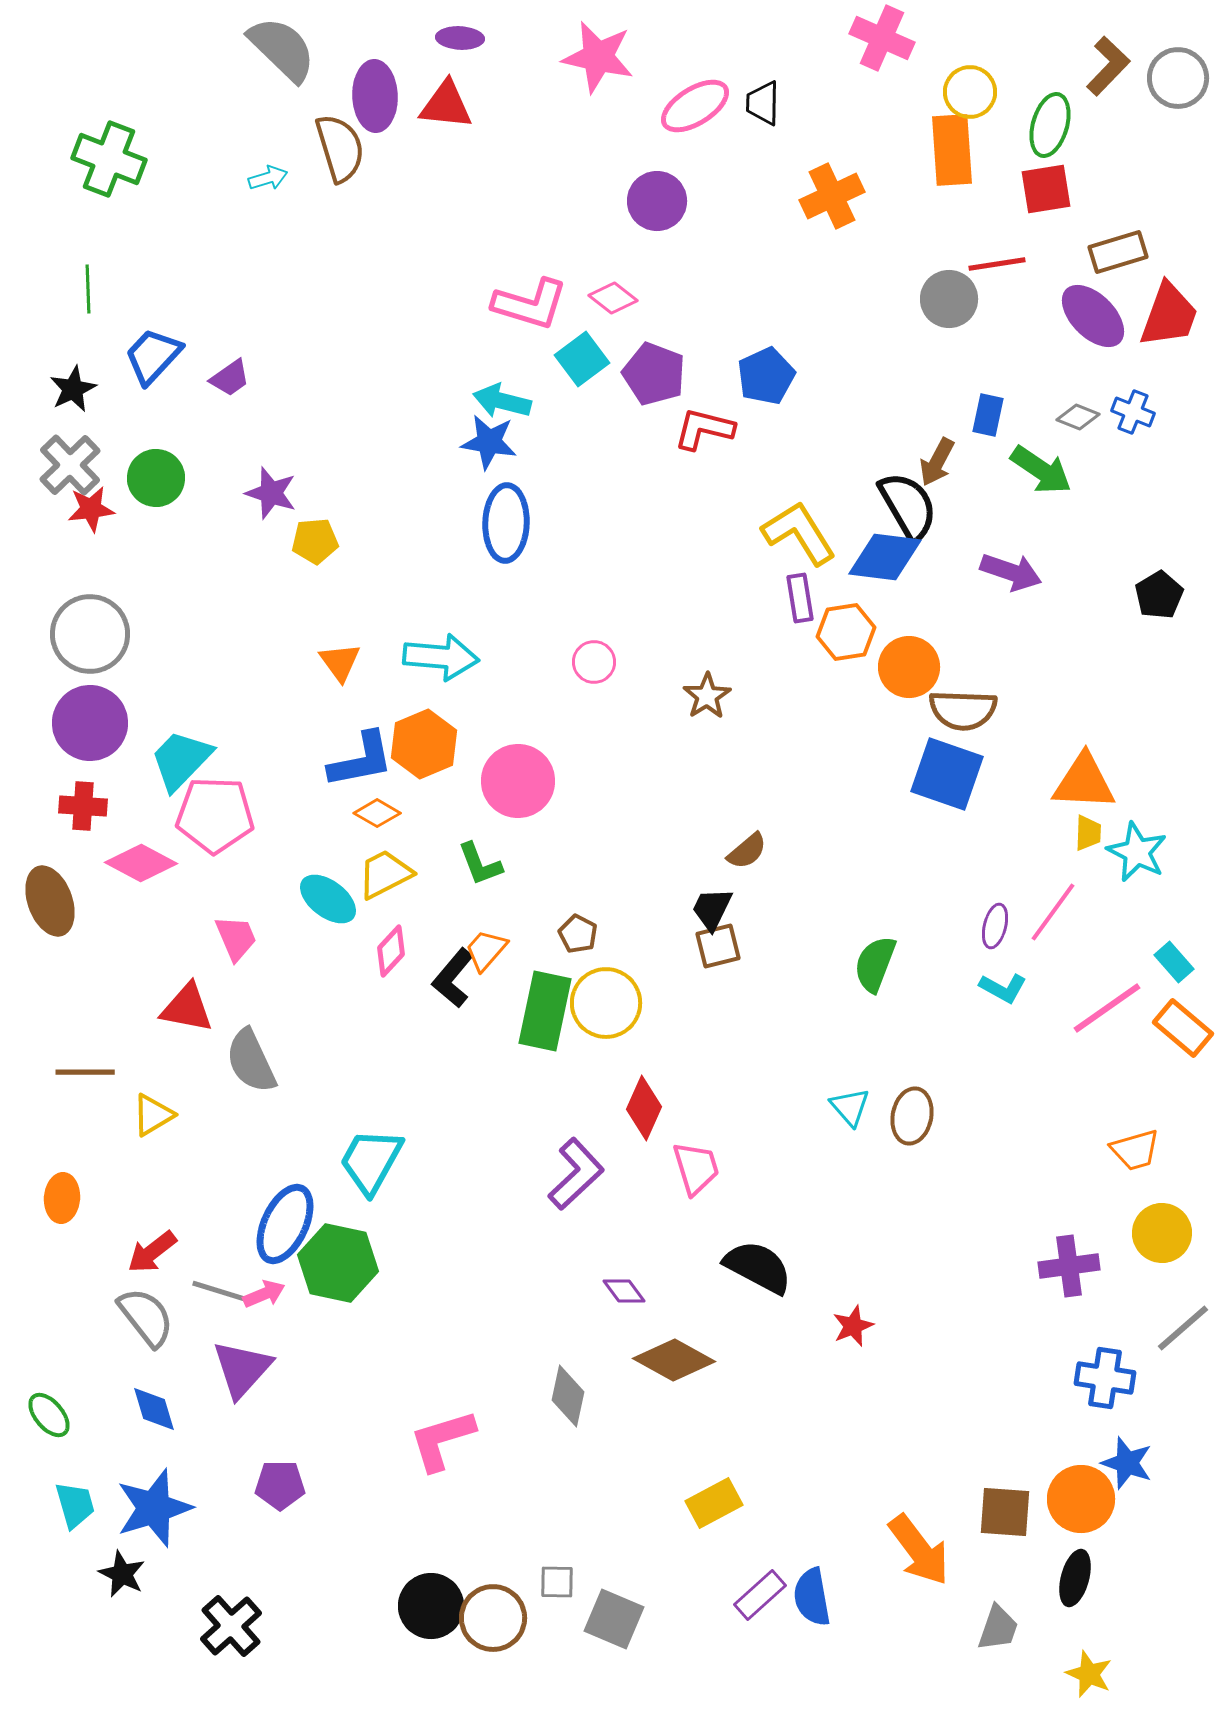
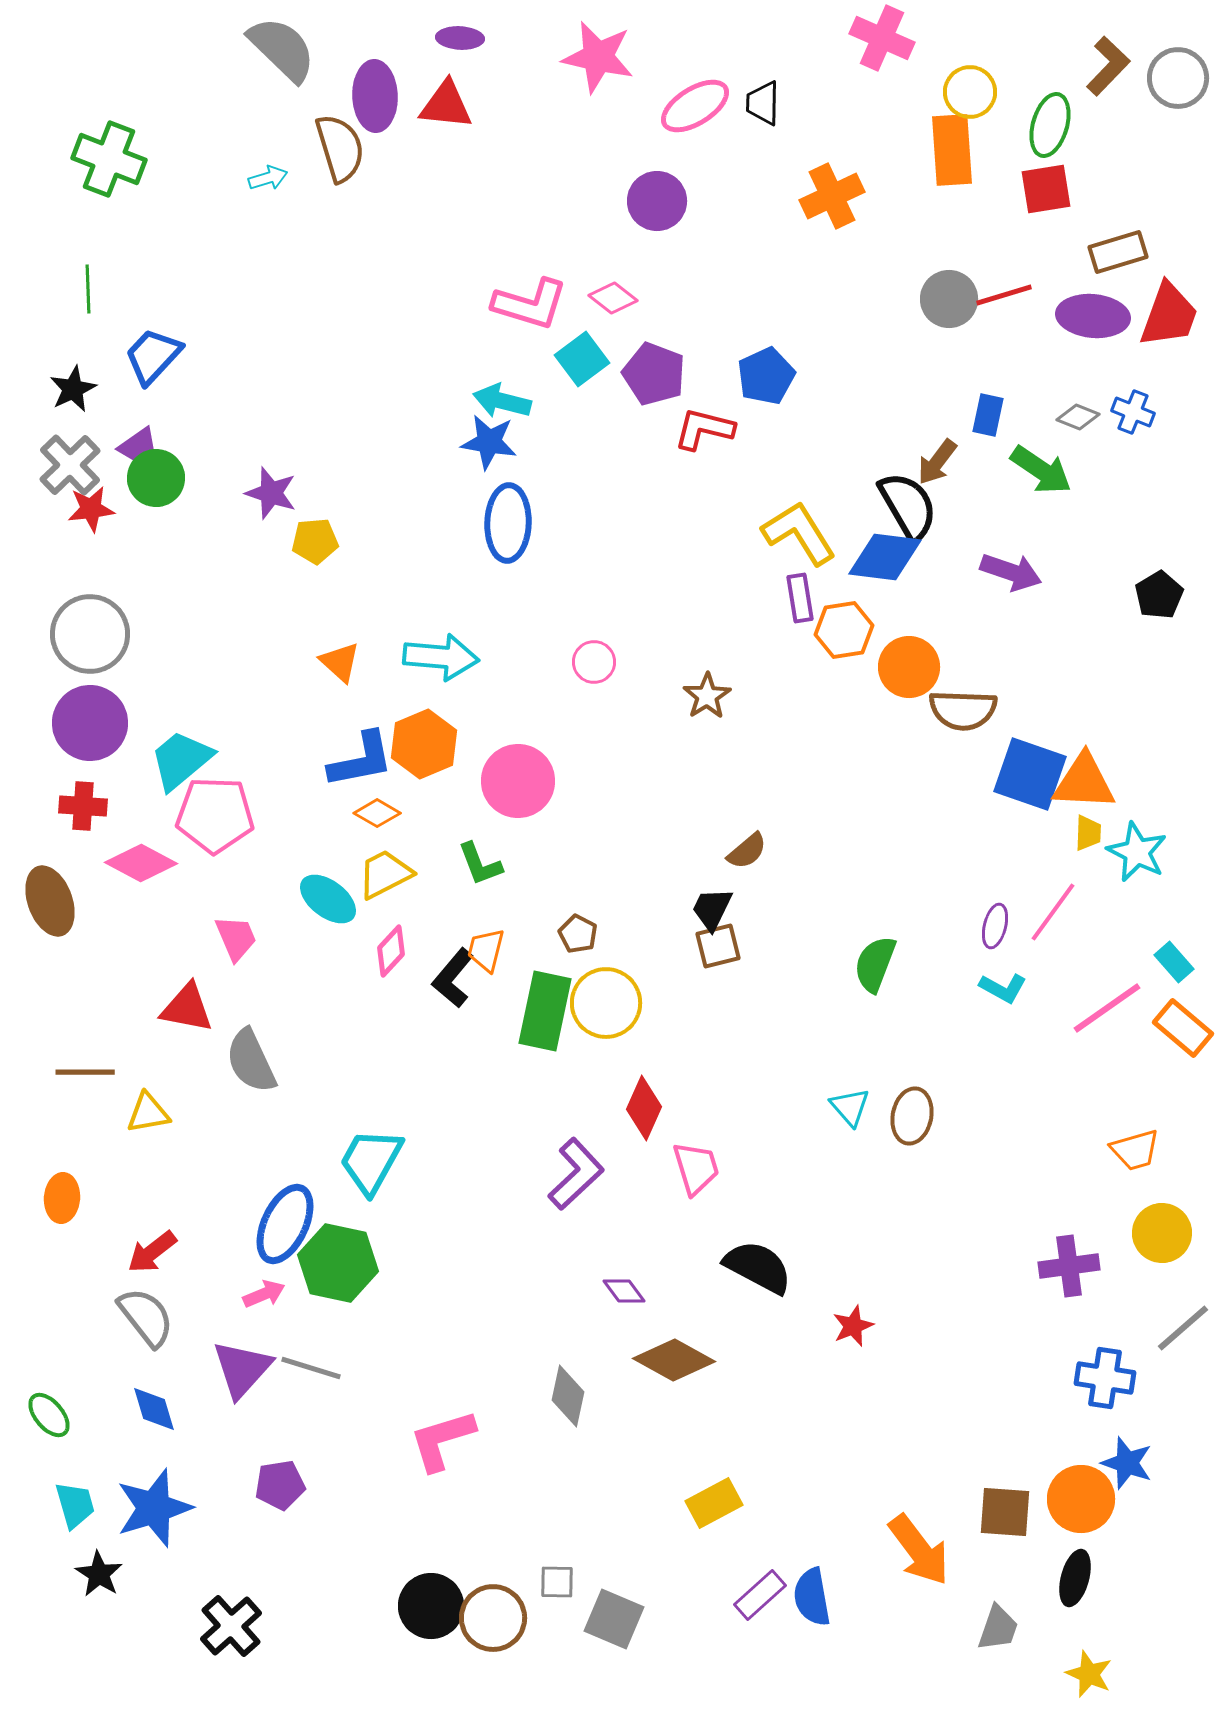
red line at (997, 264): moved 7 px right, 31 px down; rotated 8 degrees counterclockwise
purple ellipse at (1093, 316): rotated 40 degrees counterclockwise
purple trapezoid at (230, 378): moved 92 px left, 68 px down
brown arrow at (937, 462): rotated 9 degrees clockwise
blue ellipse at (506, 523): moved 2 px right
orange hexagon at (846, 632): moved 2 px left, 2 px up
orange triangle at (340, 662): rotated 12 degrees counterclockwise
cyan trapezoid at (181, 760): rotated 6 degrees clockwise
blue square at (947, 774): moved 83 px right
orange trapezoid at (486, 950): rotated 27 degrees counterclockwise
yellow triangle at (153, 1115): moved 5 px left, 2 px up; rotated 21 degrees clockwise
gray line at (222, 1292): moved 89 px right, 76 px down
purple pentagon at (280, 1485): rotated 9 degrees counterclockwise
black star at (122, 1574): moved 23 px left; rotated 6 degrees clockwise
